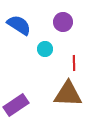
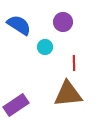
cyan circle: moved 2 px up
brown triangle: rotated 8 degrees counterclockwise
